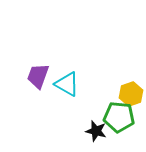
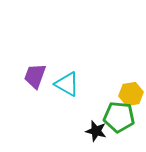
purple trapezoid: moved 3 px left
yellow hexagon: rotated 10 degrees clockwise
